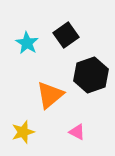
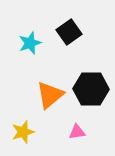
black square: moved 3 px right, 3 px up
cyan star: moved 3 px right; rotated 20 degrees clockwise
black hexagon: moved 14 px down; rotated 20 degrees clockwise
pink triangle: rotated 36 degrees counterclockwise
